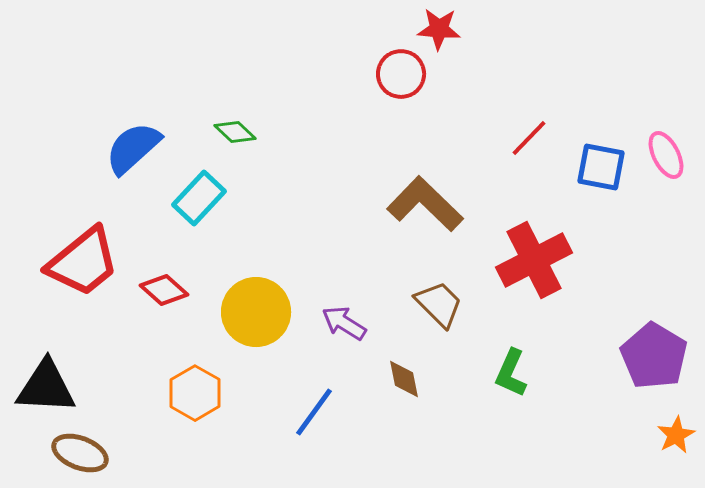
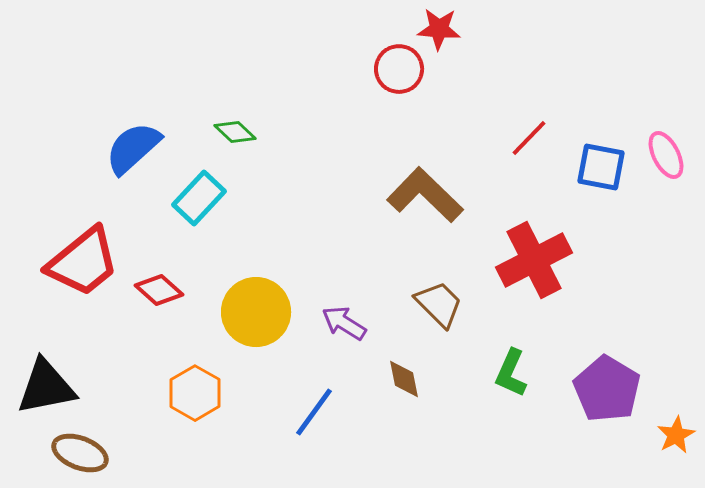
red circle: moved 2 px left, 5 px up
brown L-shape: moved 9 px up
red diamond: moved 5 px left
purple pentagon: moved 47 px left, 33 px down
black triangle: rotated 14 degrees counterclockwise
